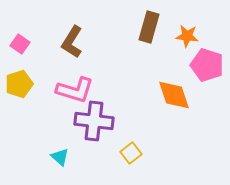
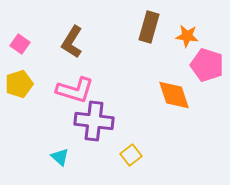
yellow square: moved 2 px down
